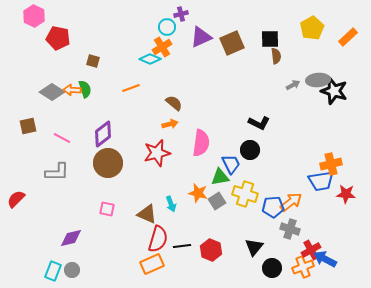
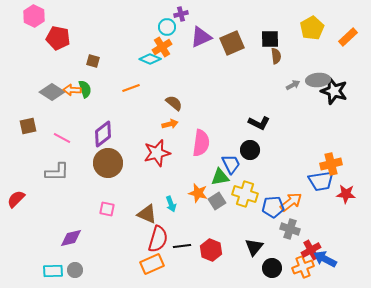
gray circle at (72, 270): moved 3 px right
cyan rectangle at (53, 271): rotated 66 degrees clockwise
